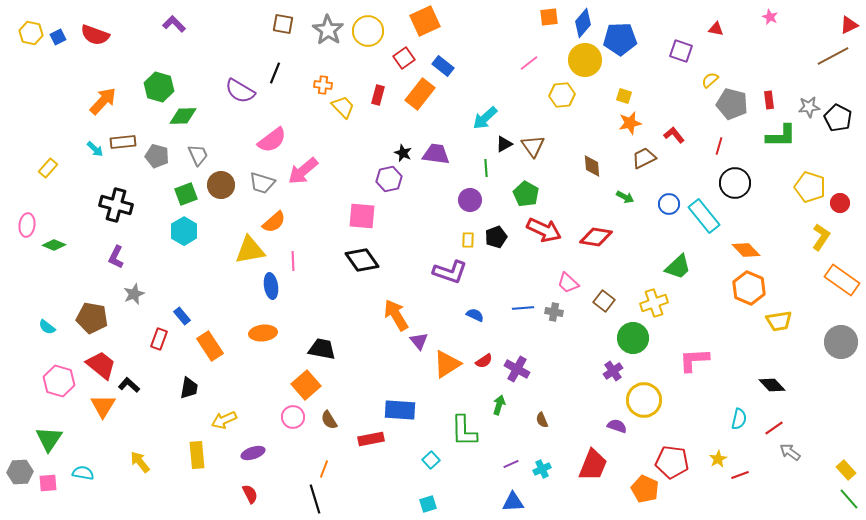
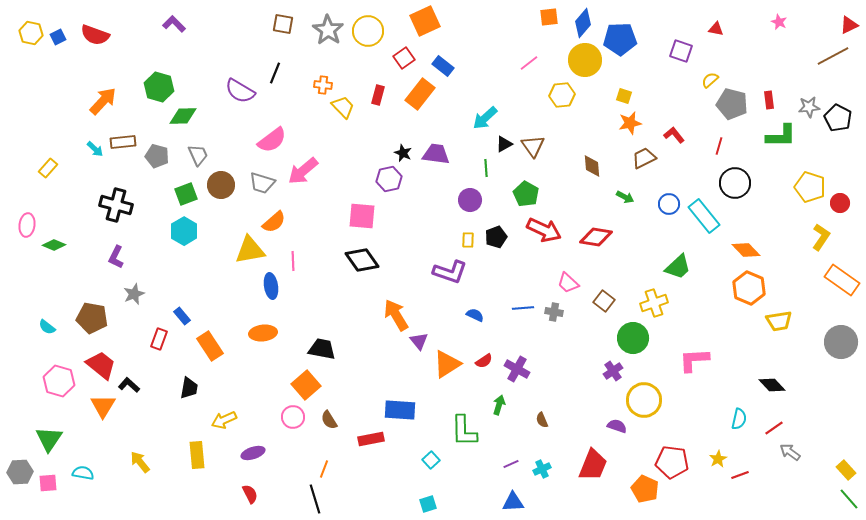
pink star at (770, 17): moved 9 px right, 5 px down
